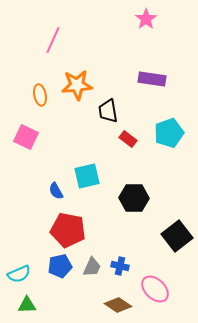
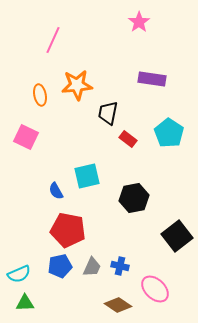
pink star: moved 7 px left, 3 px down
black trapezoid: moved 2 px down; rotated 20 degrees clockwise
cyan pentagon: rotated 20 degrees counterclockwise
black hexagon: rotated 12 degrees counterclockwise
green triangle: moved 2 px left, 2 px up
